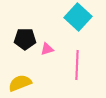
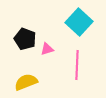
cyan square: moved 1 px right, 5 px down
black pentagon: rotated 20 degrees clockwise
yellow semicircle: moved 6 px right, 1 px up
